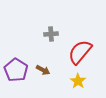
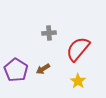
gray cross: moved 2 px left, 1 px up
red semicircle: moved 2 px left, 3 px up
brown arrow: moved 1 px up; rotated 120 degrees clockwise
